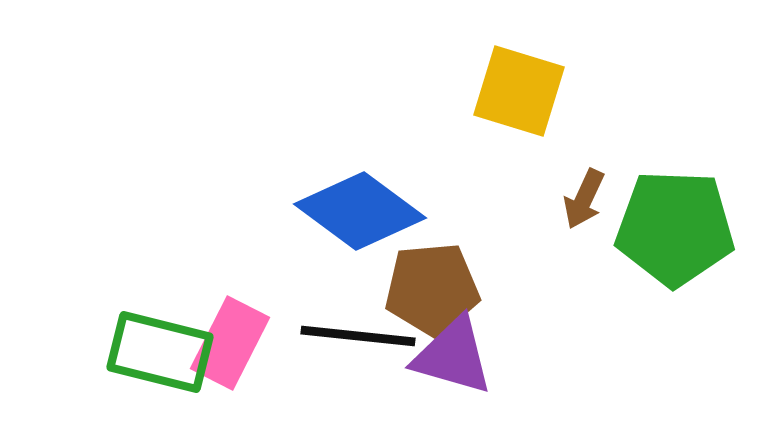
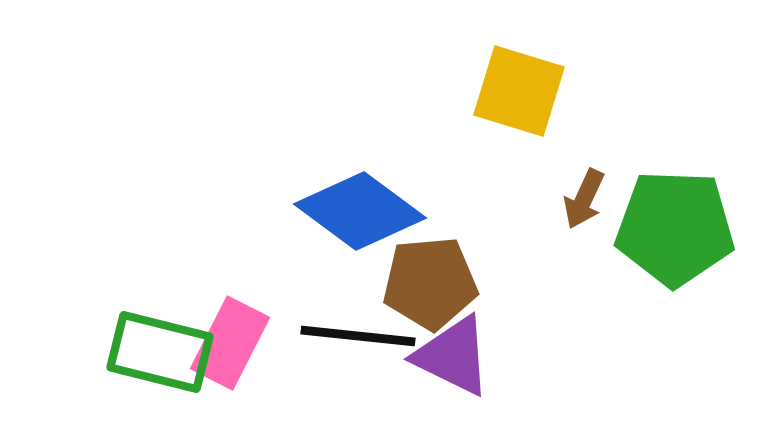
brown pentagon: moved 2 px left, 6 px up
purple triangle: rotated 10 degrees clockwise
